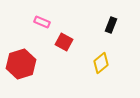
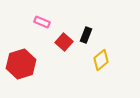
black rectangle: moved 25 px left, 10 px down
red square: rotated 12 degrees clockwise
yellow diamond: moved 3 px up
